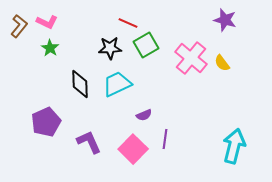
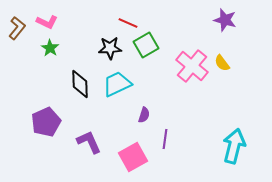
brown L-shape: moved 2 px left, 2 px down
pink cross: moved 1 px right, 8 px down
purple semicircle: rotated 49 degrees counterclockwise
pink square: moved 8 px down; rotated 16 degrees clockwise
